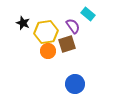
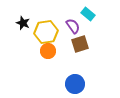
brown square: moved 13 px right
